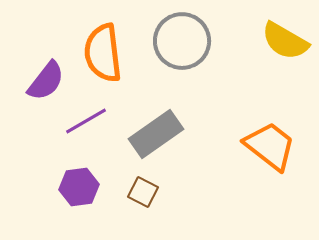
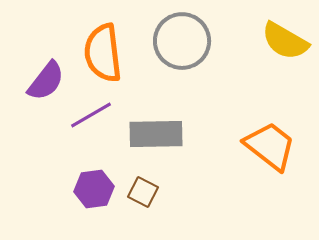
purple line: moved 5 px right, 6 px up
gray rectangle: rotated 34 degrees clockwise
purple hexagon: moved 15 px right, 2 px down
